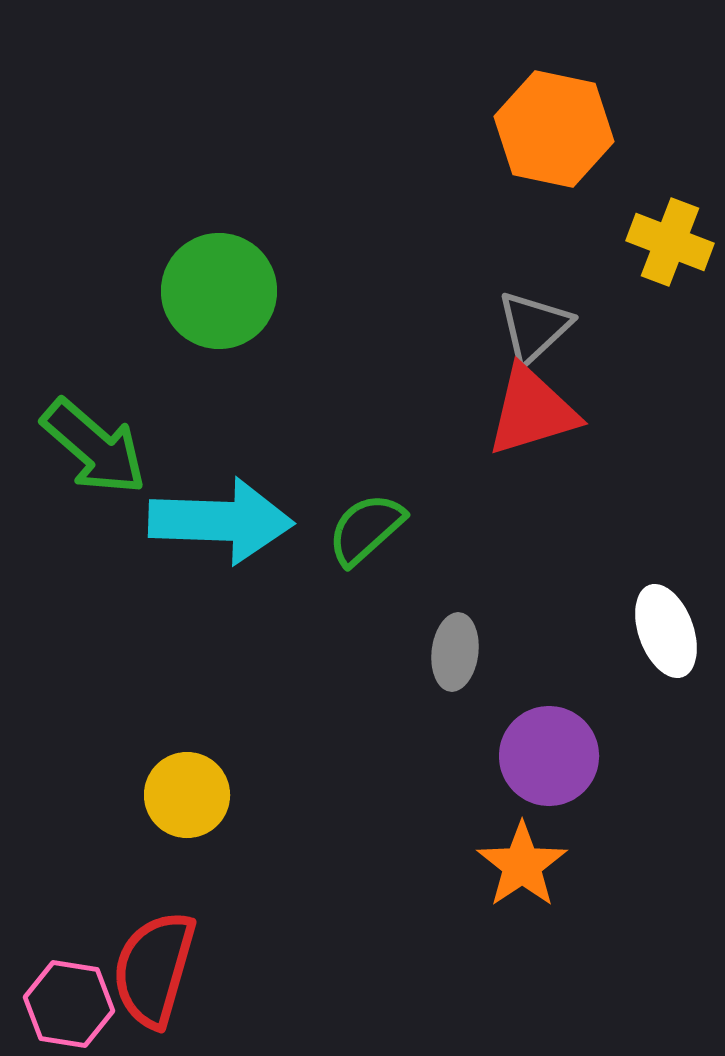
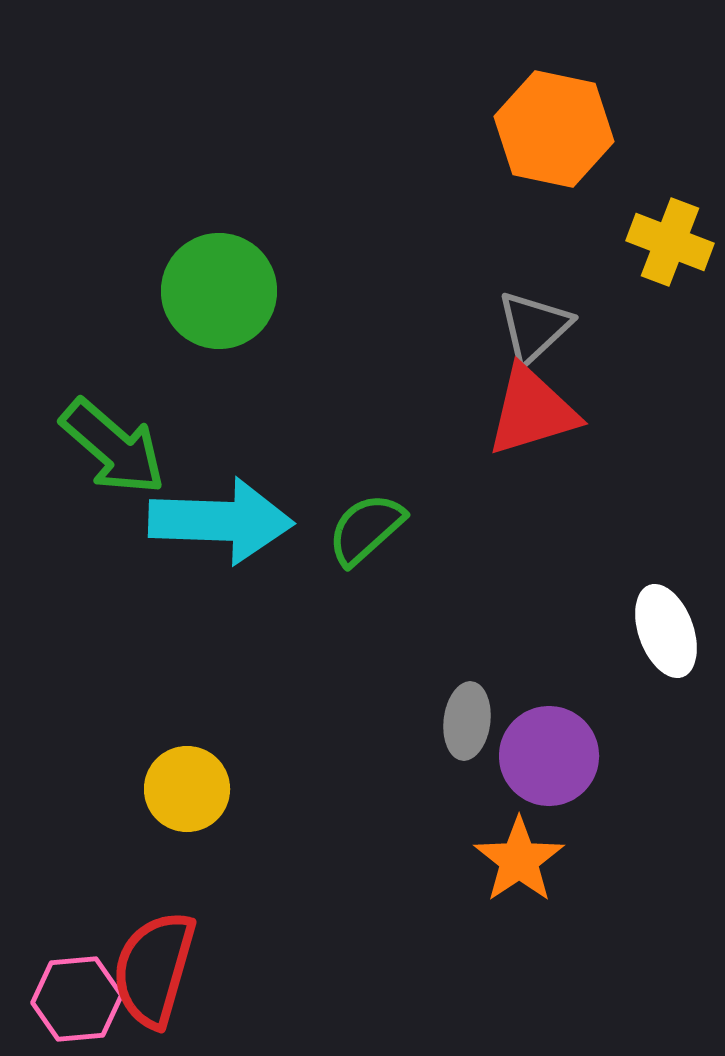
green arrow: moved 19 px right
gray ellipse: moved 12 px right, 69 px down
yellow circle: moved 6 px up
orange star: moved 3 px left, 5 px up
pink hexagon: moved 8 px right, 5 px up; rotated 14 degrees counterclockwise
